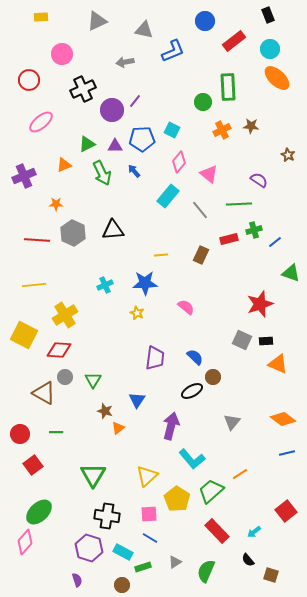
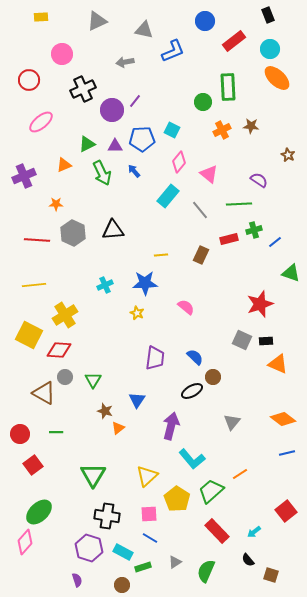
yellow square at (24, 335): moved 5 px right
